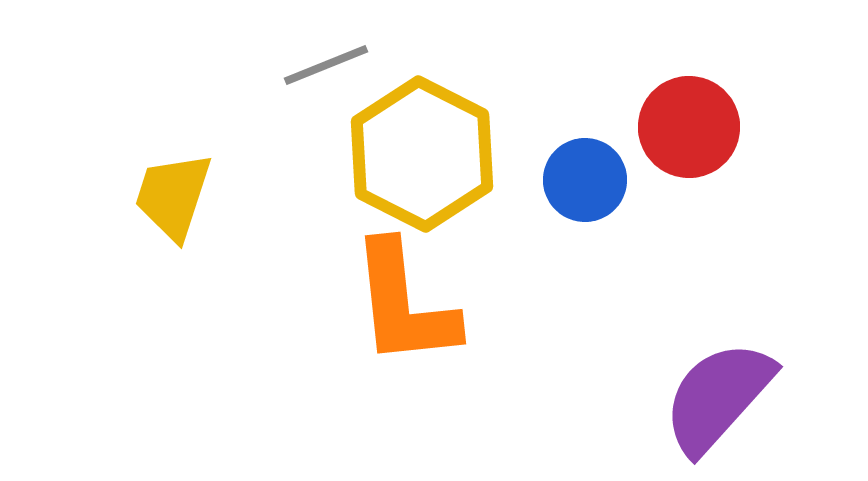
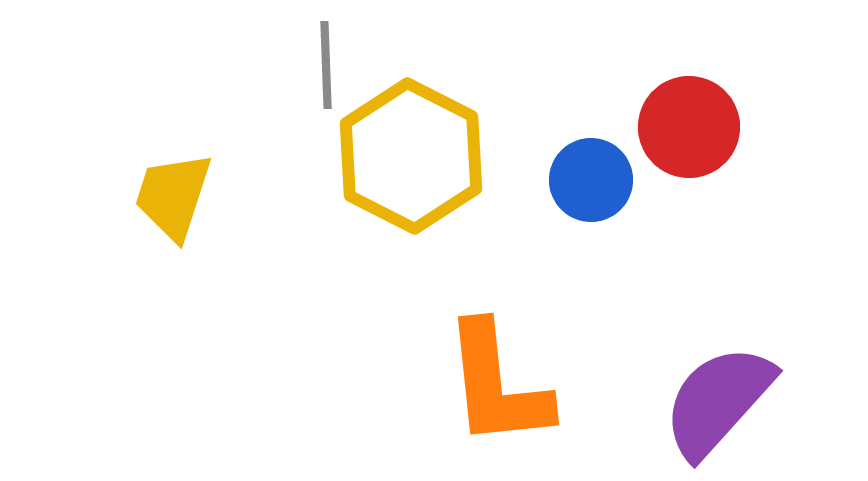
gray line: rotated 70 degrees counterclockwise
yellow hexagon: moved 11 px left, 2 px down
blue circle: moved 6 px right
orange L-shape: moved 93 px right, 81 px down
purple semicircle: moved 4 px down
